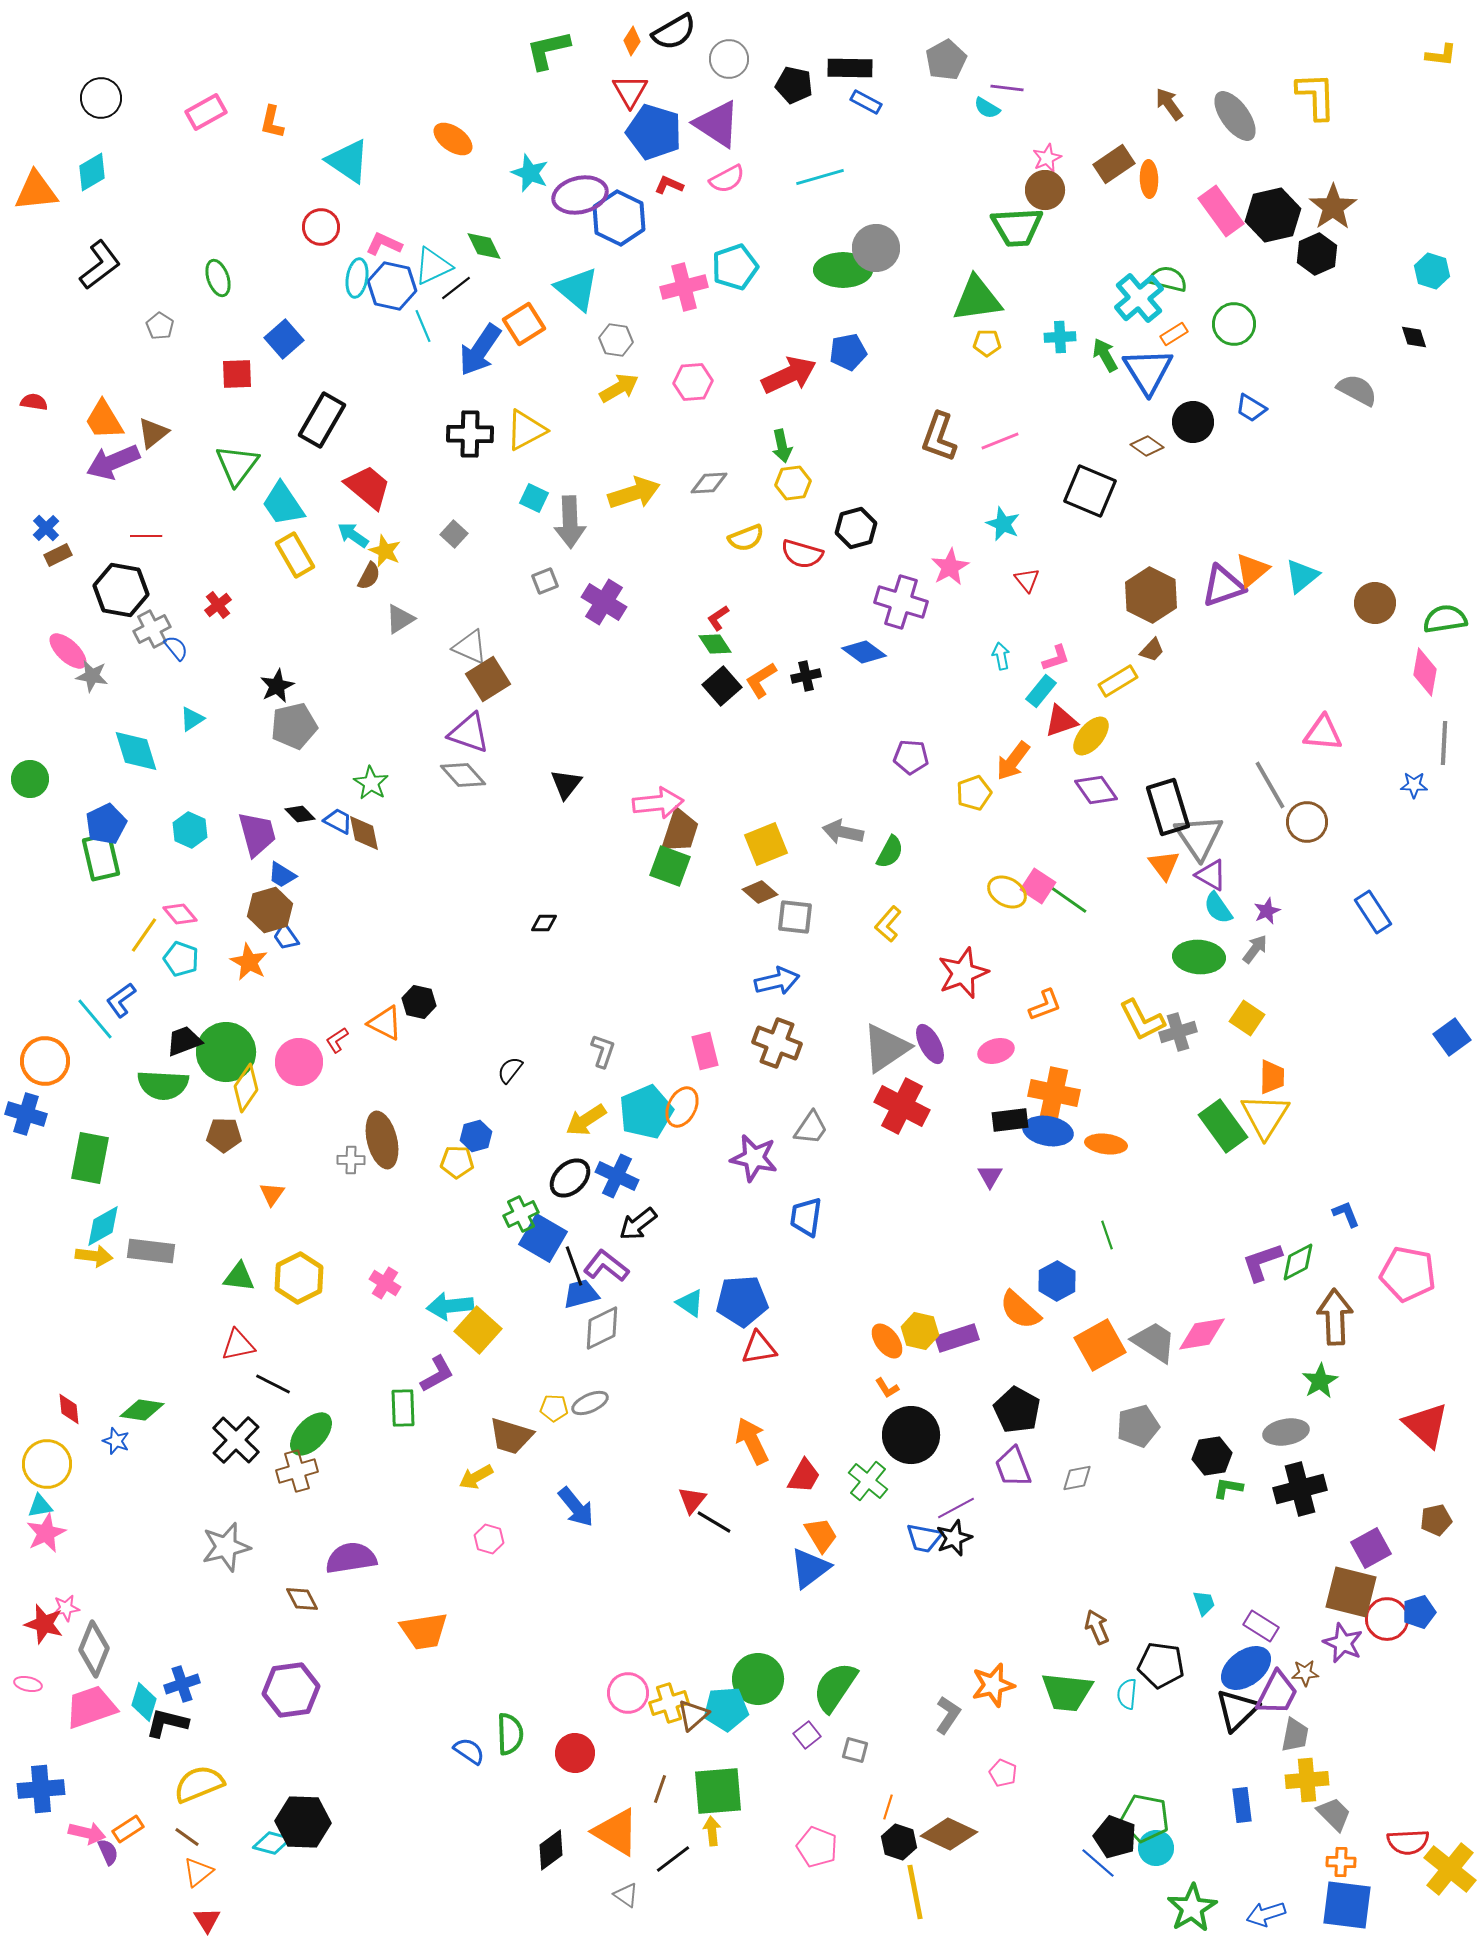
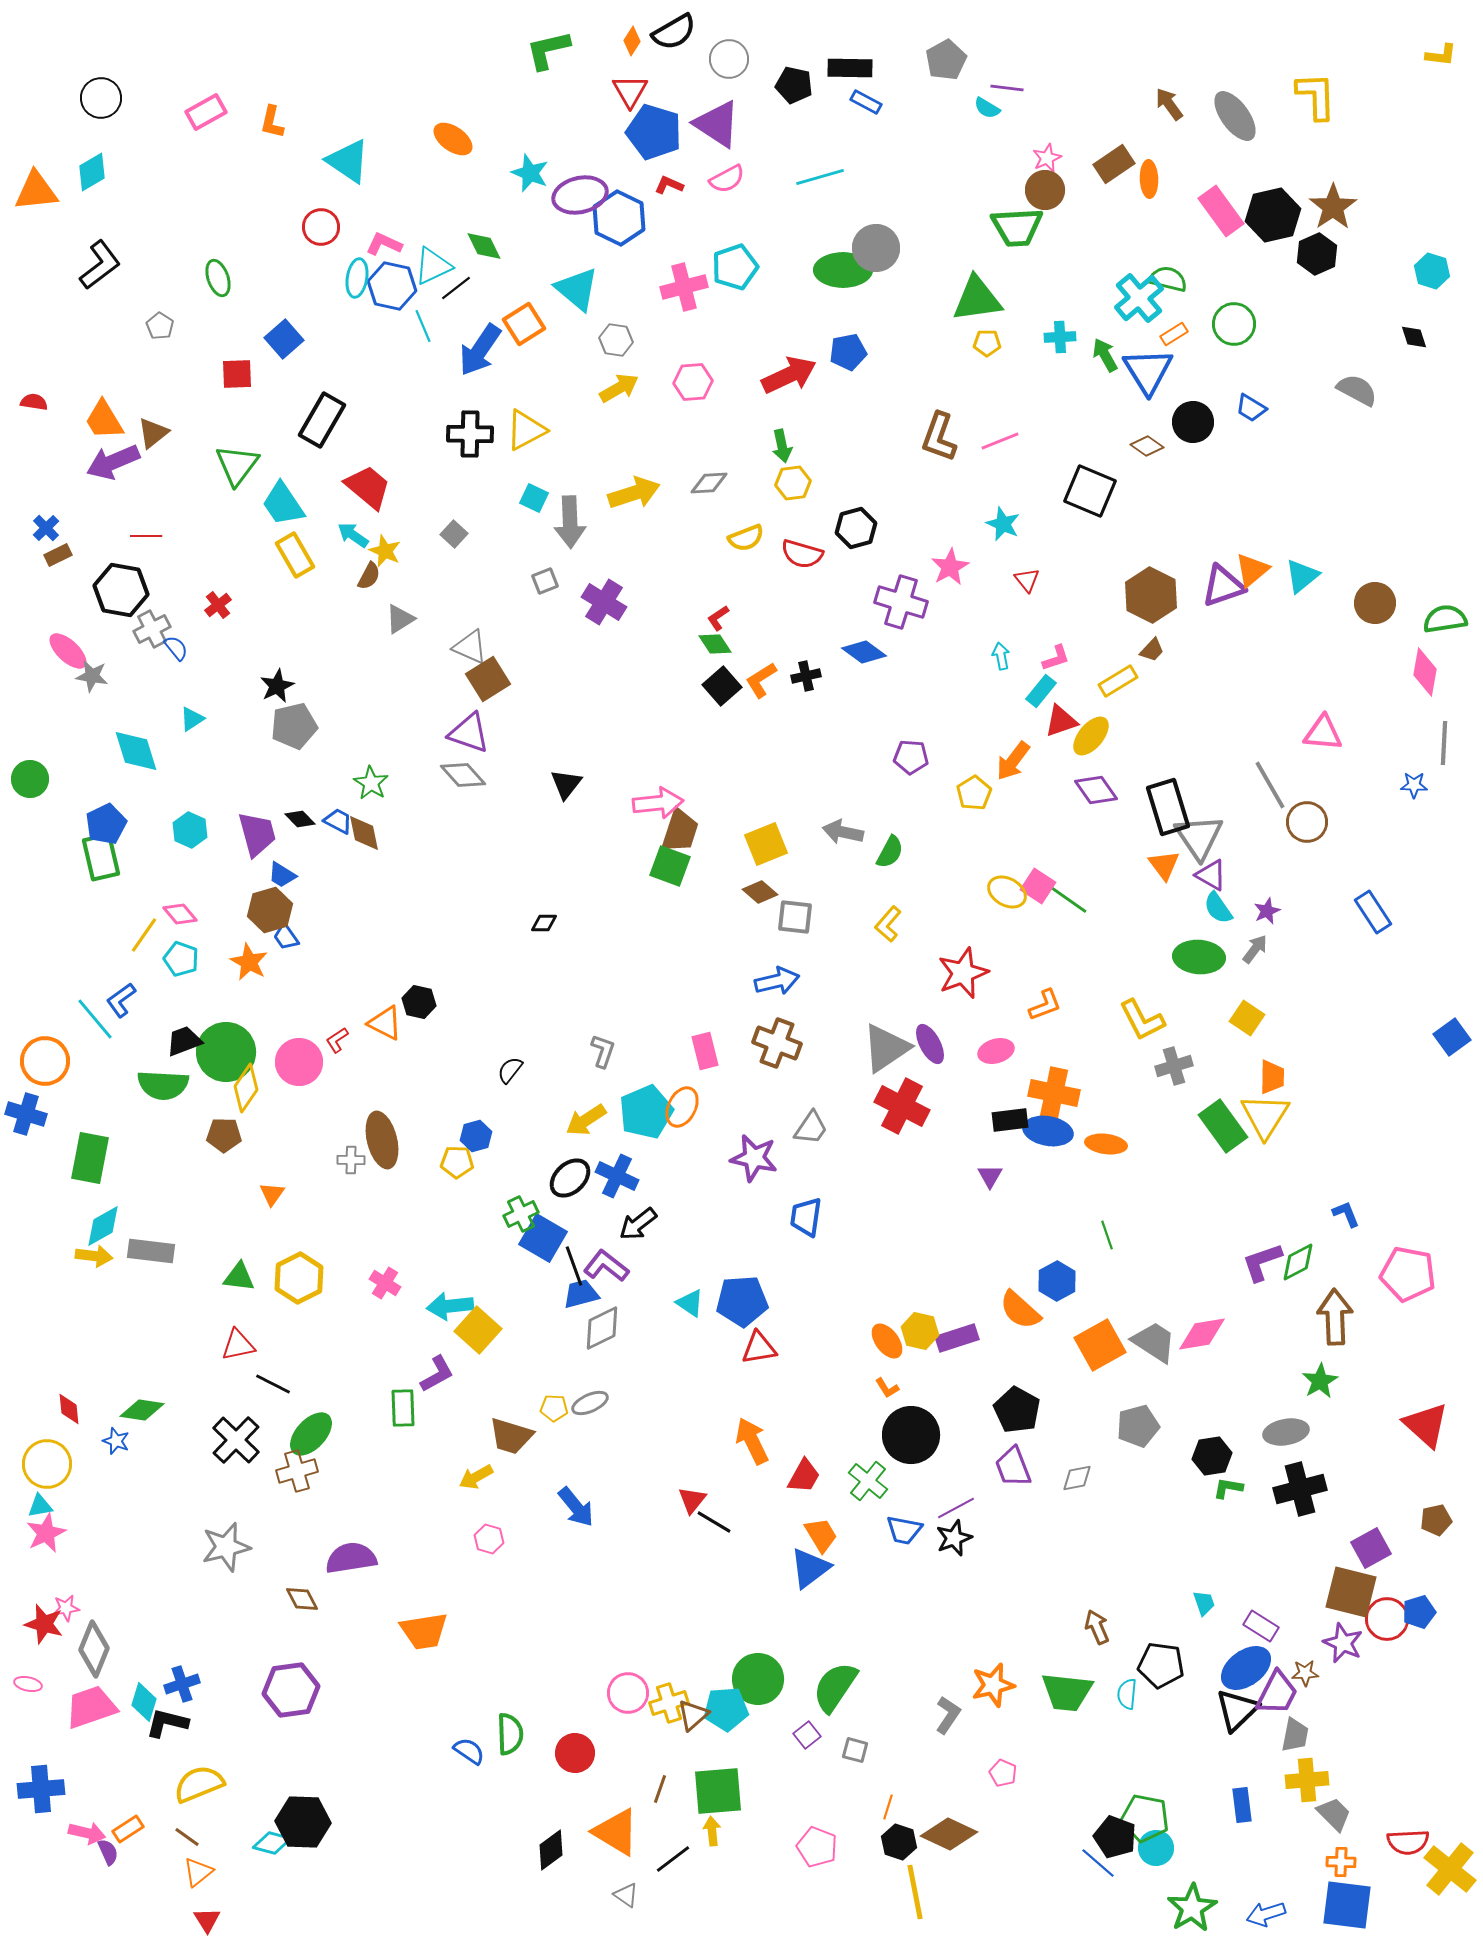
yellow pentagon at (974, 793): rotated 12 degrees counterclockwise
black diamond at (300, 814): moved 5 px down
gray cross at (1178, 1032): moved 4 px left, 34 px down
blue trapezoid at (924, 1538): moved 20 px left, 8 px up
